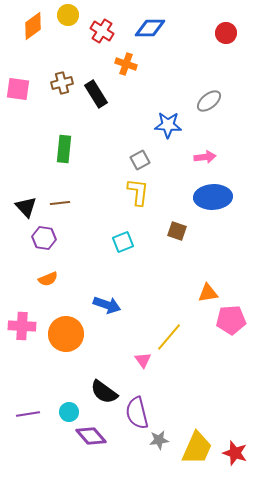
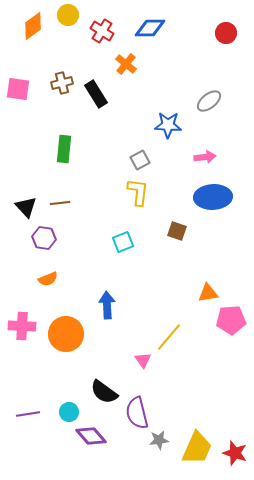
orange cross: rotated 20 degrees clockwise
blue arrow: rotated 112 degrees counterclockwise
